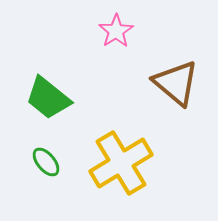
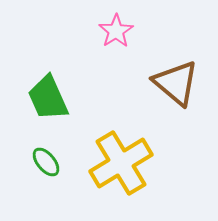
green trapezoid: rotated 27 degrees clockwise
